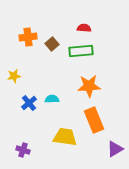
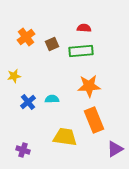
orange cross: moved 2 px left; rotated 30 degrees counterclockwise
brown square: rotated 16 degrees clockwise
blue cross: moved 1 px left, 1 px up
